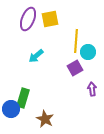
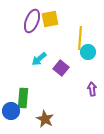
purple ellipse: moved 4 px right, 2 px down
yellow line: moved 4 px right, 3 px up
cyan arrow: moved 3 px right, 3 px down
purple square: moved 14 px left; rotated 21 degrees counterclockwise
green rectangle: rotated 12 degrees counterclockwise
blue circle: moved 2 px down
